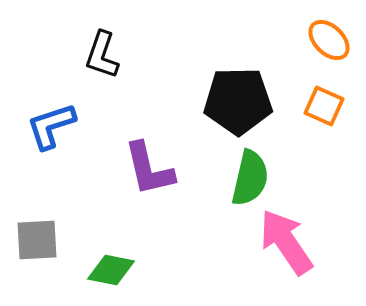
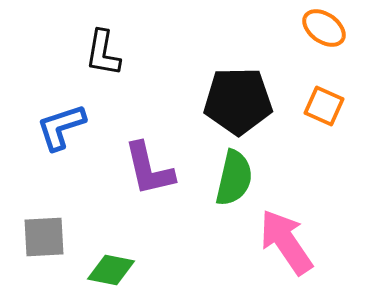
orange ellipse: moved 5 px left, 12 px up; rotated 9 degrees counterclockwise
black L-shape: moved 1 px right, 2 px up; rotated 9 degrees counterclockwise
blue L-shape: moved 10 px right, 1 px down
green semicircle: moved 16 px left
gray square: moved 7 px right, 3 px up
